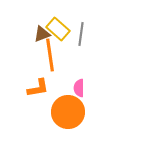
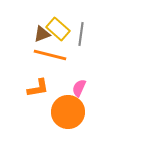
orange line: rotated 68 degrees counterclockwise
pink semicircle: rotated 24 degrees clockwise
